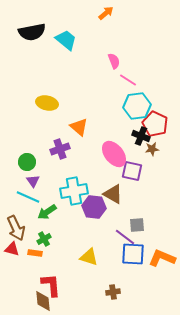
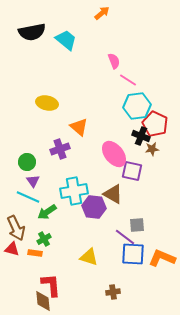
orange arrow: moved 4 px left
